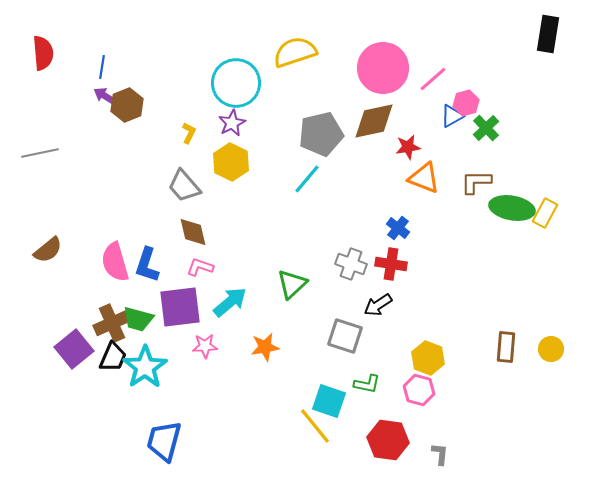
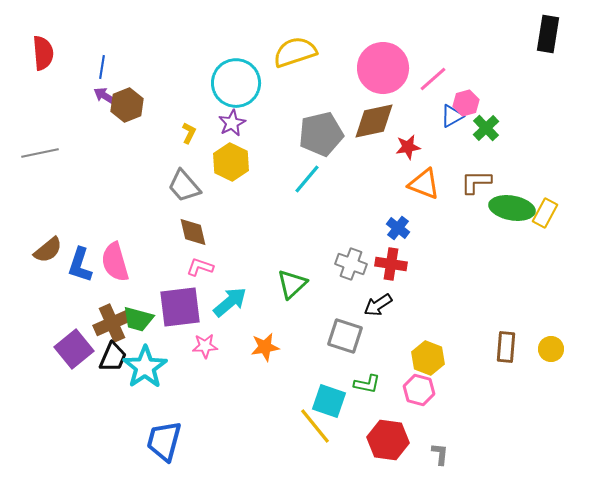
orange triangle at (424, 178): moved 6 px down
blue L-shape at (147, 265): moved 67 px left
